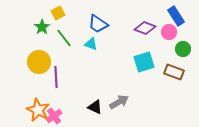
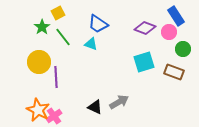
green line: moved 1 px left, 1 px up
